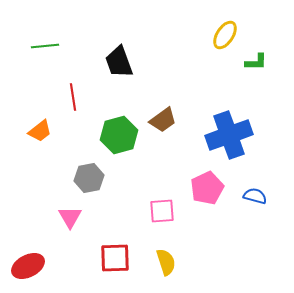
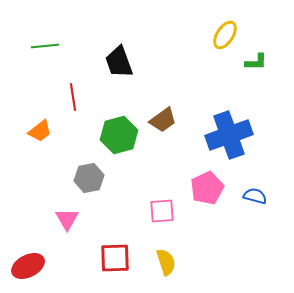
pink triangle: moved 3 px left, 2 px down
